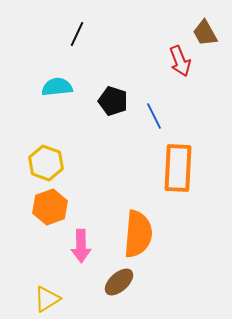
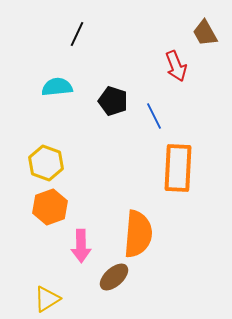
red arrow: moved 4 px left, 5 px down
brown ellipse: moved 5 px left, 5 px up
